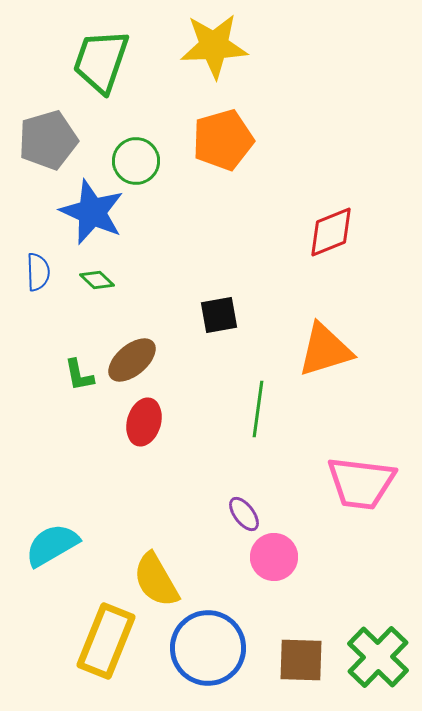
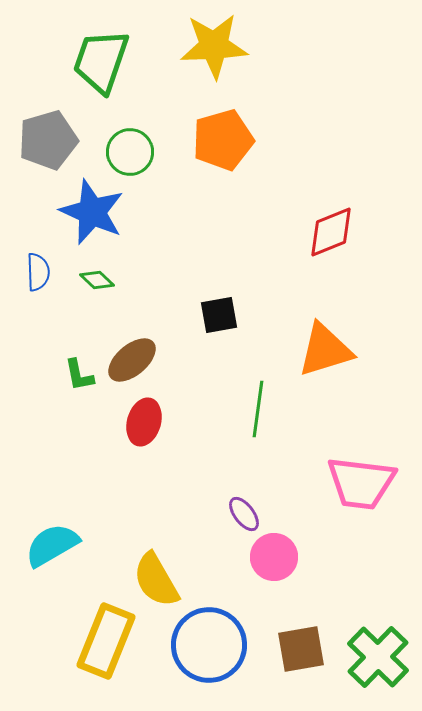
green circle: moved 6 px left, 9 px up
blue circle: moved 1 px right, 3 px up
brown square: moved 11 px up; rotated 12 degrees counterclockwise
